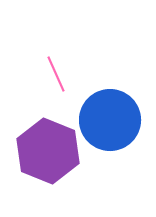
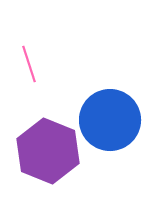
pink line: moved 27 px left, 10 px up; rotated 6 degrees clockwise
